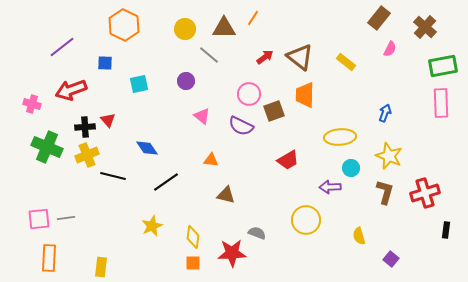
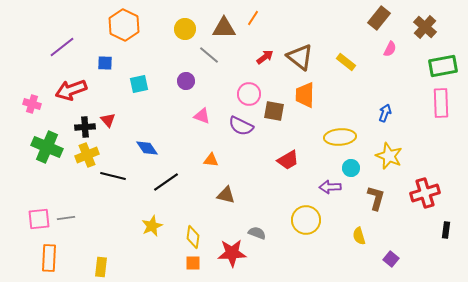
brown square at (274, 111): rotated 30 degrees clockwise
pink triangle at (202, 116): rotated 18 degrees counterclockwise
brown L-shape at (385, 192): moved 9 px left, 6 px down
